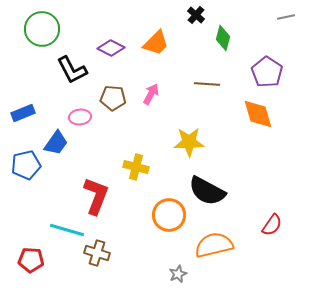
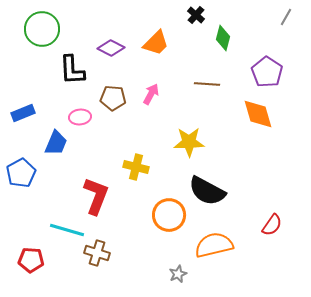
gray line: rotated 48 degrees counterclockwise
black L-shape: rotated 24 degrees clockwise
blue trapezoid: rotated 12 degrees counterclockwise
blue pentagon: moved 5 px left, 8 px down; rotated 16 degrees counterclockwise
